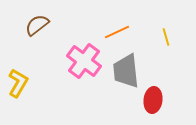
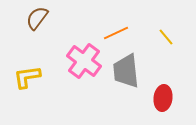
brown semicircle: moved 7 px up; rotated 15 degrees counterclockwise
orange line: moved 1 px left, 1 px down
yellow line: rotated 24 degrees counterclockwise
yellow L-shape: moved 9 px right, 6 px up; rotated 128 degrees counterclockwise
red ellipse: moved 10 px right, 2 px up
